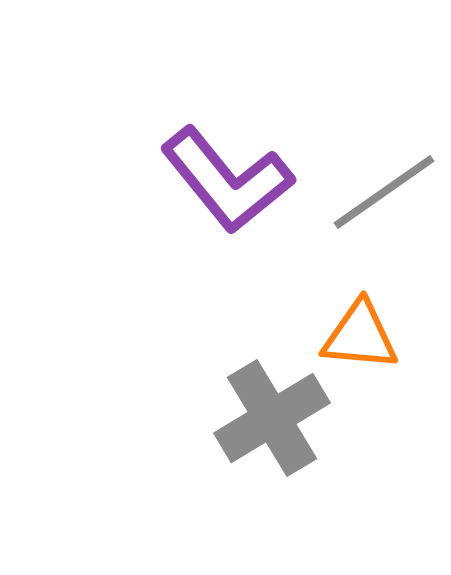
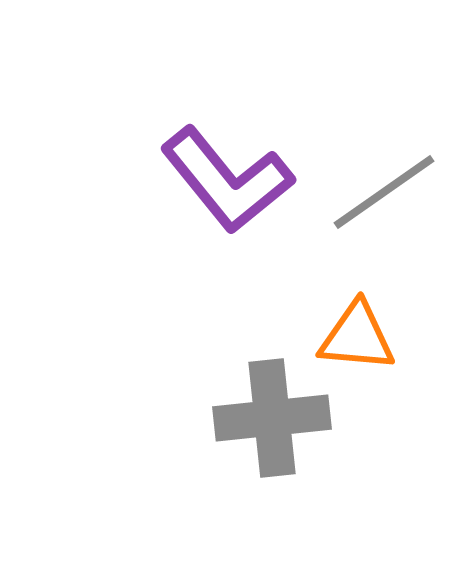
orange triangle: moved 3 px left, 1 px down
gray cross: rotated 25 degrees clockwise
